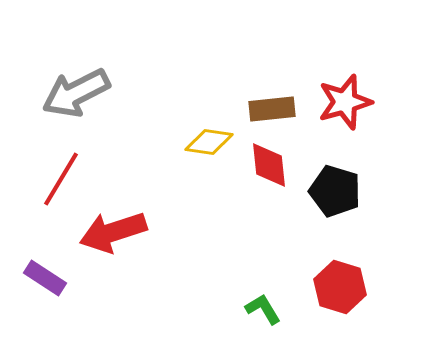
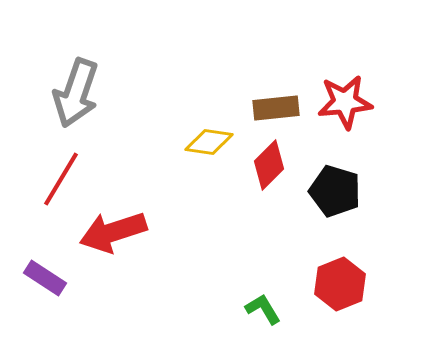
gray arrow: rotated 44 degrees counterclockwise
red star: rotated 10 degrees clockwise
brown rectangle: moved 4 px right, 1 px up
red diamond: rotated 51 degrees clockwise
red hexagon: moved 3 px up; rotated 21 degrees clockwise
